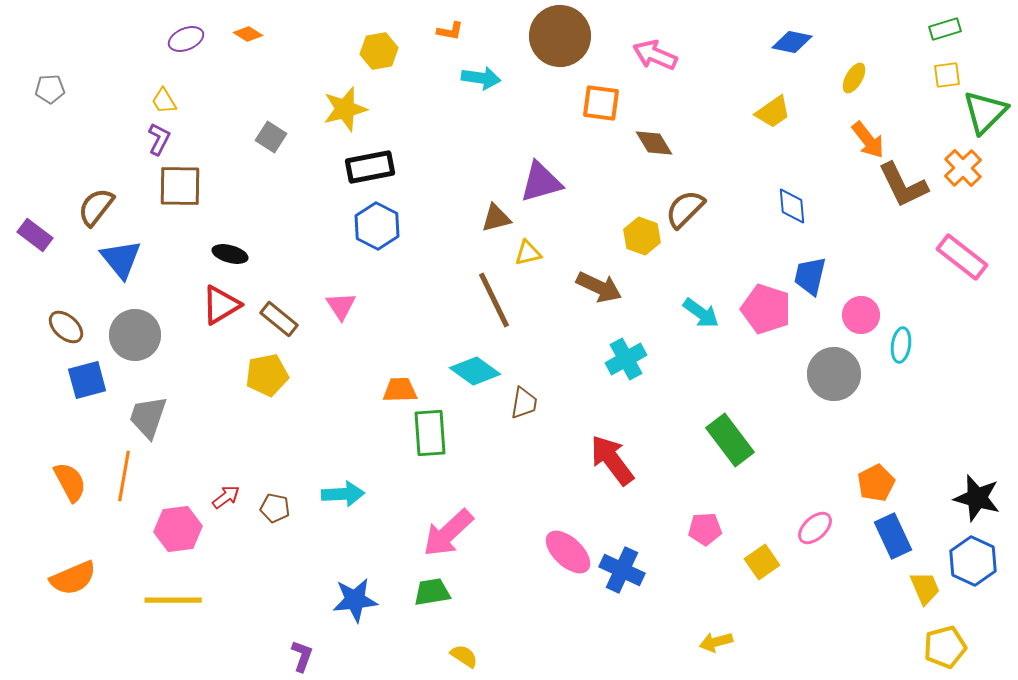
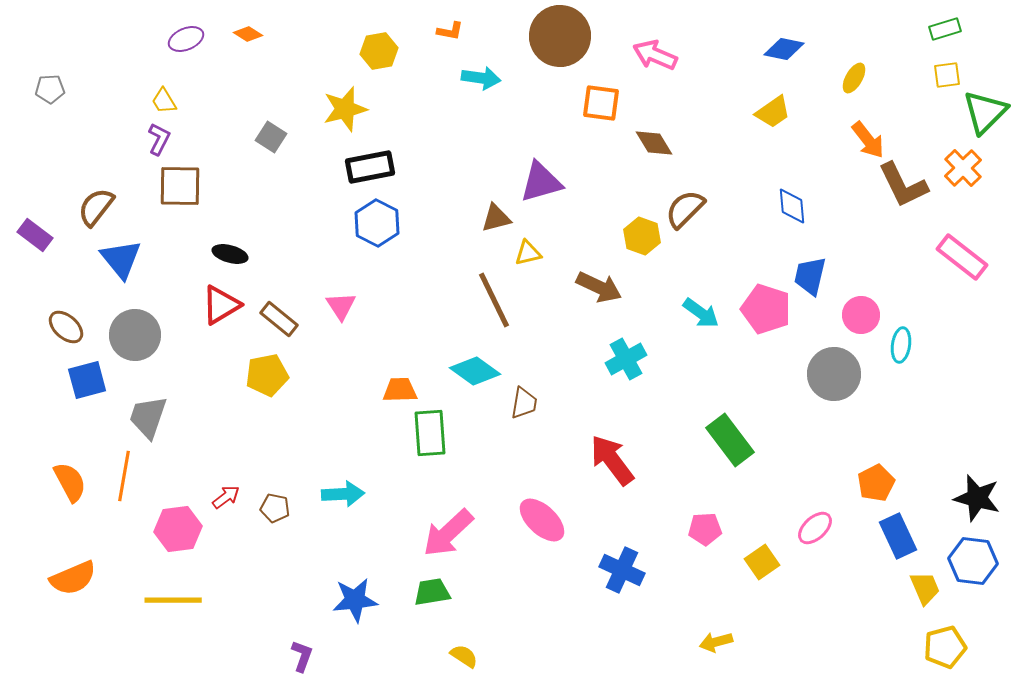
blue diamond at (792, 42): moved 8 px left, 7 px down
blue hexagon at (377, 226): moved 3 px up
blue rectangle at (893, 536): moved 5 px right
pink ellipse at (568, 552): moved 26 px left, 32 px up
blue hexagon at (973, 561): rotated 18 degrees counterclockwise
